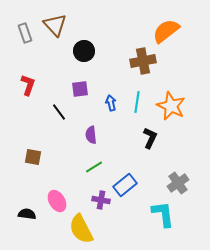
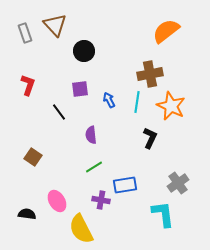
brown cross: moved 7 px right, 13 px down
blue arrow: moved 2 px left, 3 px up; rotated 14 degrees counterclockwise
brown square: rotated 24 degrees clockwise
blue rectangle: rotated 30 degrees clockwise
